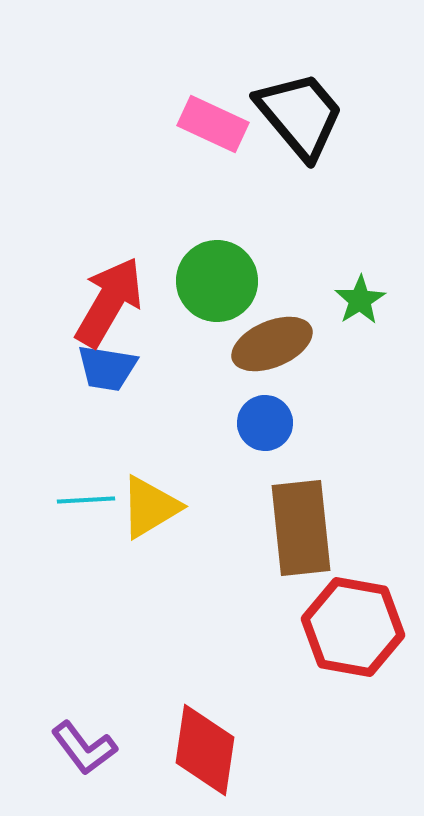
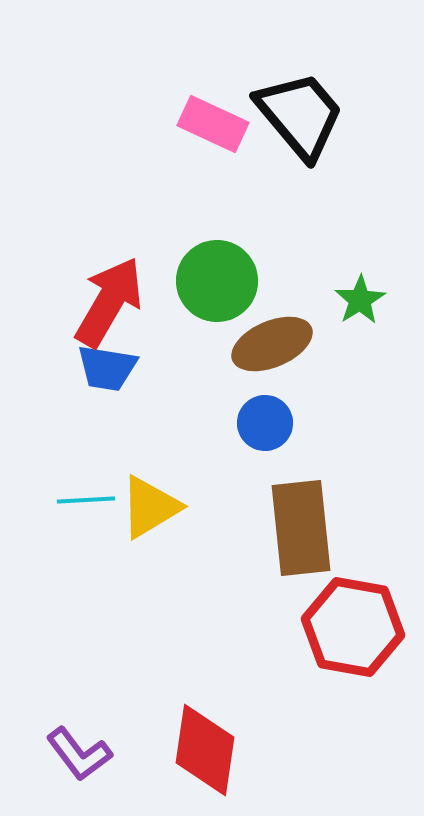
purple L-shape: moved 5 px left, 6 px down
